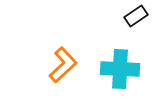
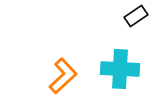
orange L-shape: moved 11 px down
